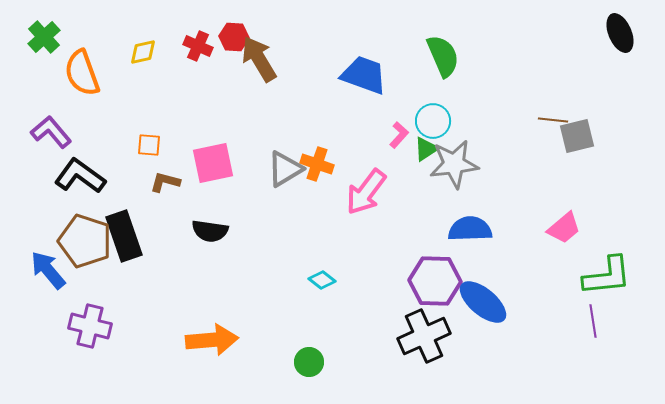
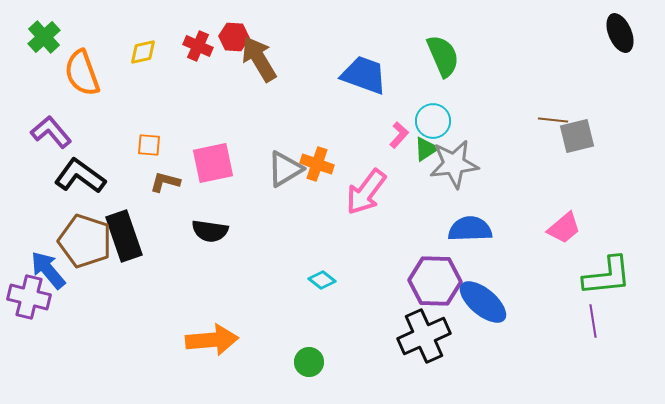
purple cross: moved 61 px left, 29 px up
